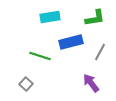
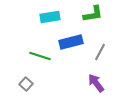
green L-shape: moved 2 px left, 4 px up
purple arrow: moved 5 px right
